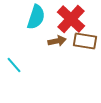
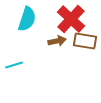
cyan semicircle: moved 9 px left, 2 px down
cyan line: rotated 66 degrees counterclockwise
